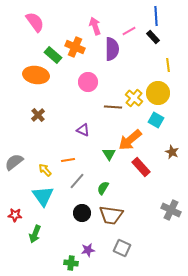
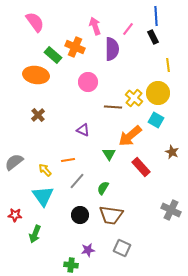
pink line: moved 1 px left, 2 px up; rotated 24 degrees counterclockwise
black rectangle: rotated 16 degrees clockwise
orange arrow: moved 4 px up
black circle: moved 2 px left, 2 px down
green cross: moved 2 px down
